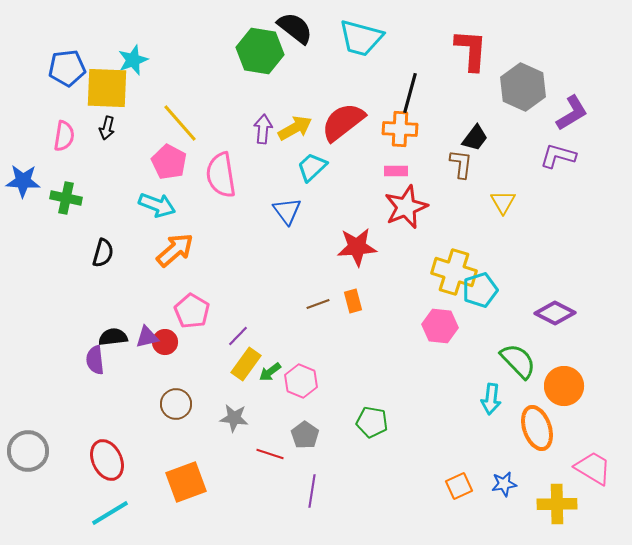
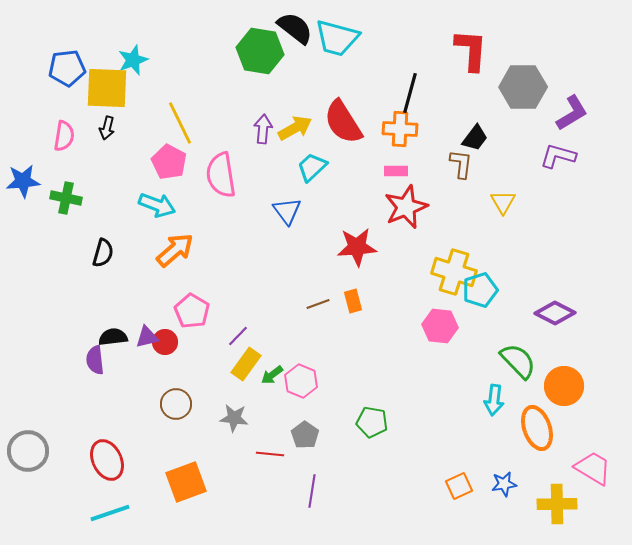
cyan trapezoid at (361, 38): moved 24 px left
gray hexagon at (523, 87): rotated 24 degrees counterclockwise
red semicircle at (343, 122): rotated 84 degrees counterclockwise
yellow line at (180, 123): rotated 15 degrees clockwise
blue star at (23, 181): rotated 8 degrees counterclockwise
green arrow at (270, 372): moved 2 px right, 3 px down
cyan arrow at (491, 399): moved 3 px right, 1 px down
red line at (270, 454): rotated 12 degrees counterclockwise
cyan line at (110, 513): rotated 12 degrees clockwise
